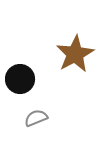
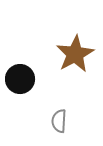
gray semicircle: moved 23 px right, 3 px down; rotated 65 degrees counterclockwise
